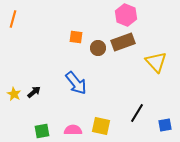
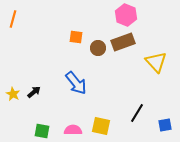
yellow star: moved 1 px left
green square: rotated 21 degrees clockwise
